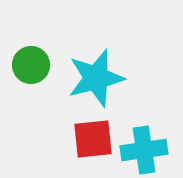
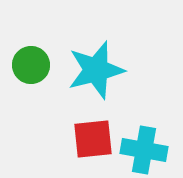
cyan star: moved 8 px up
cyan cross: rotated 18 degrees clockwise
